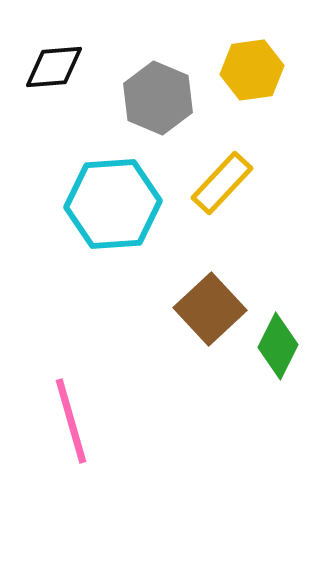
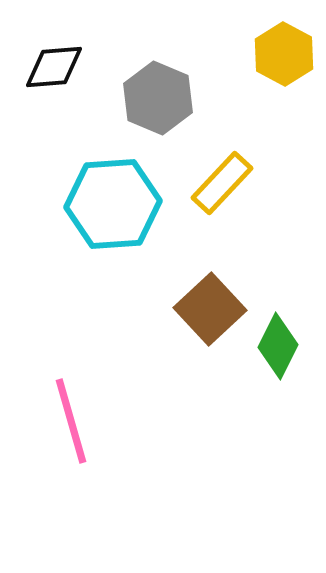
yellow hexagon: moved 32 px right, 16 px up; rotated 24 degrees counterclockwise
